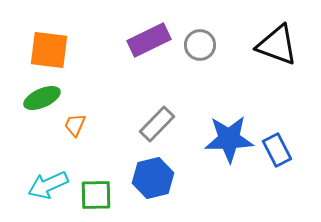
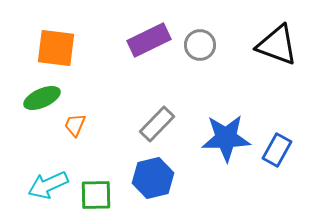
orange square: moved 7 px right, 2 px up
blue star: moved 3 px left, 1 px up
blue rectangle: rotated 56 degrees clockwise
